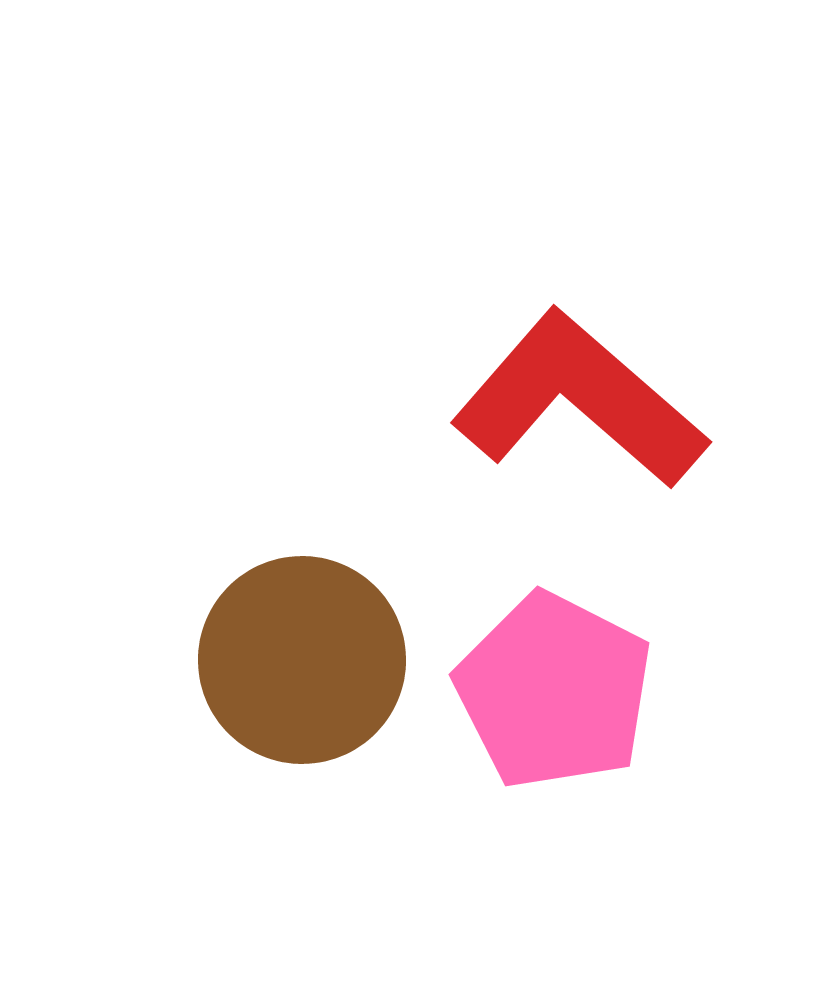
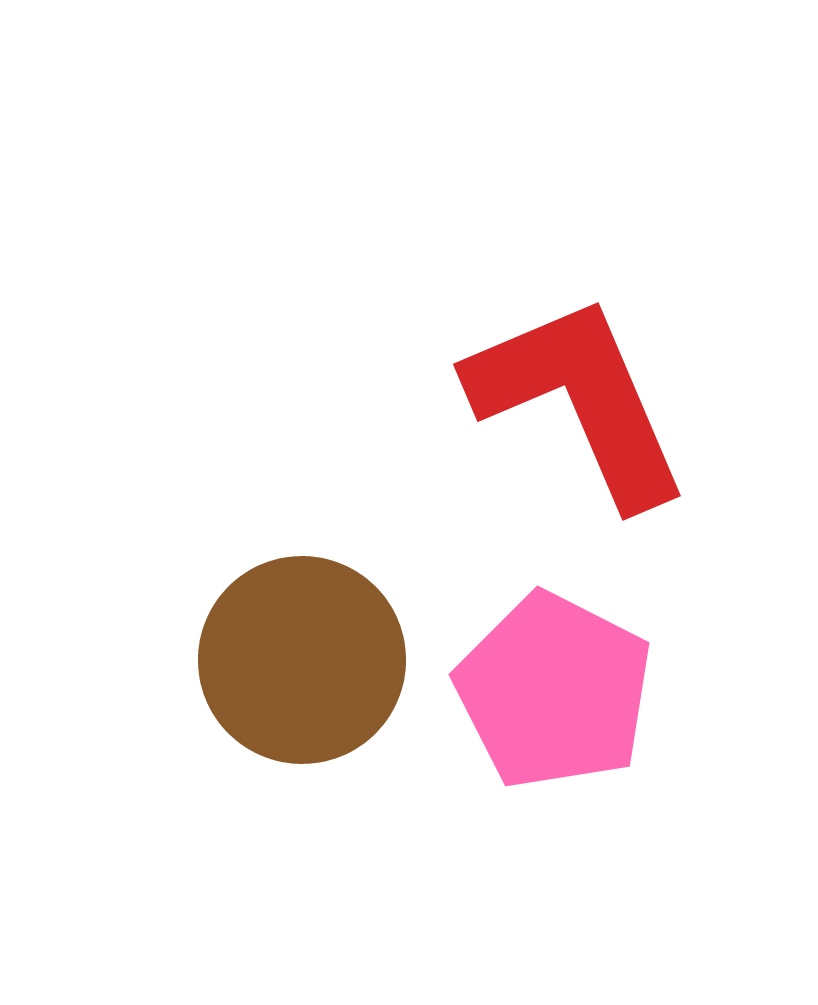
red L-shape: rotated 26 degrees clockwise
